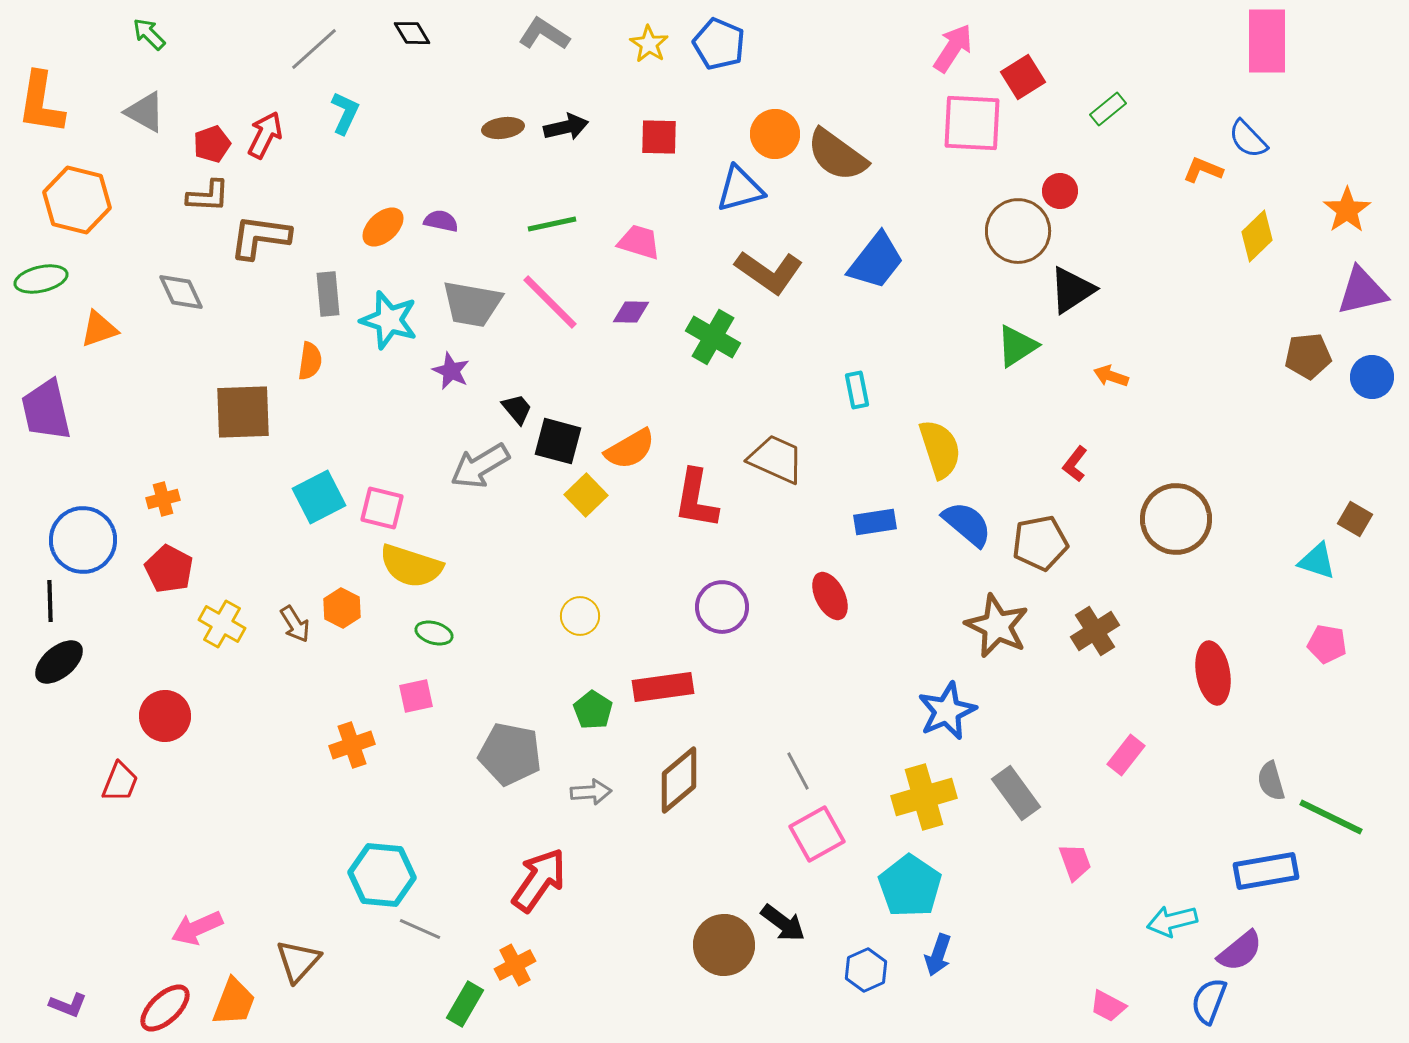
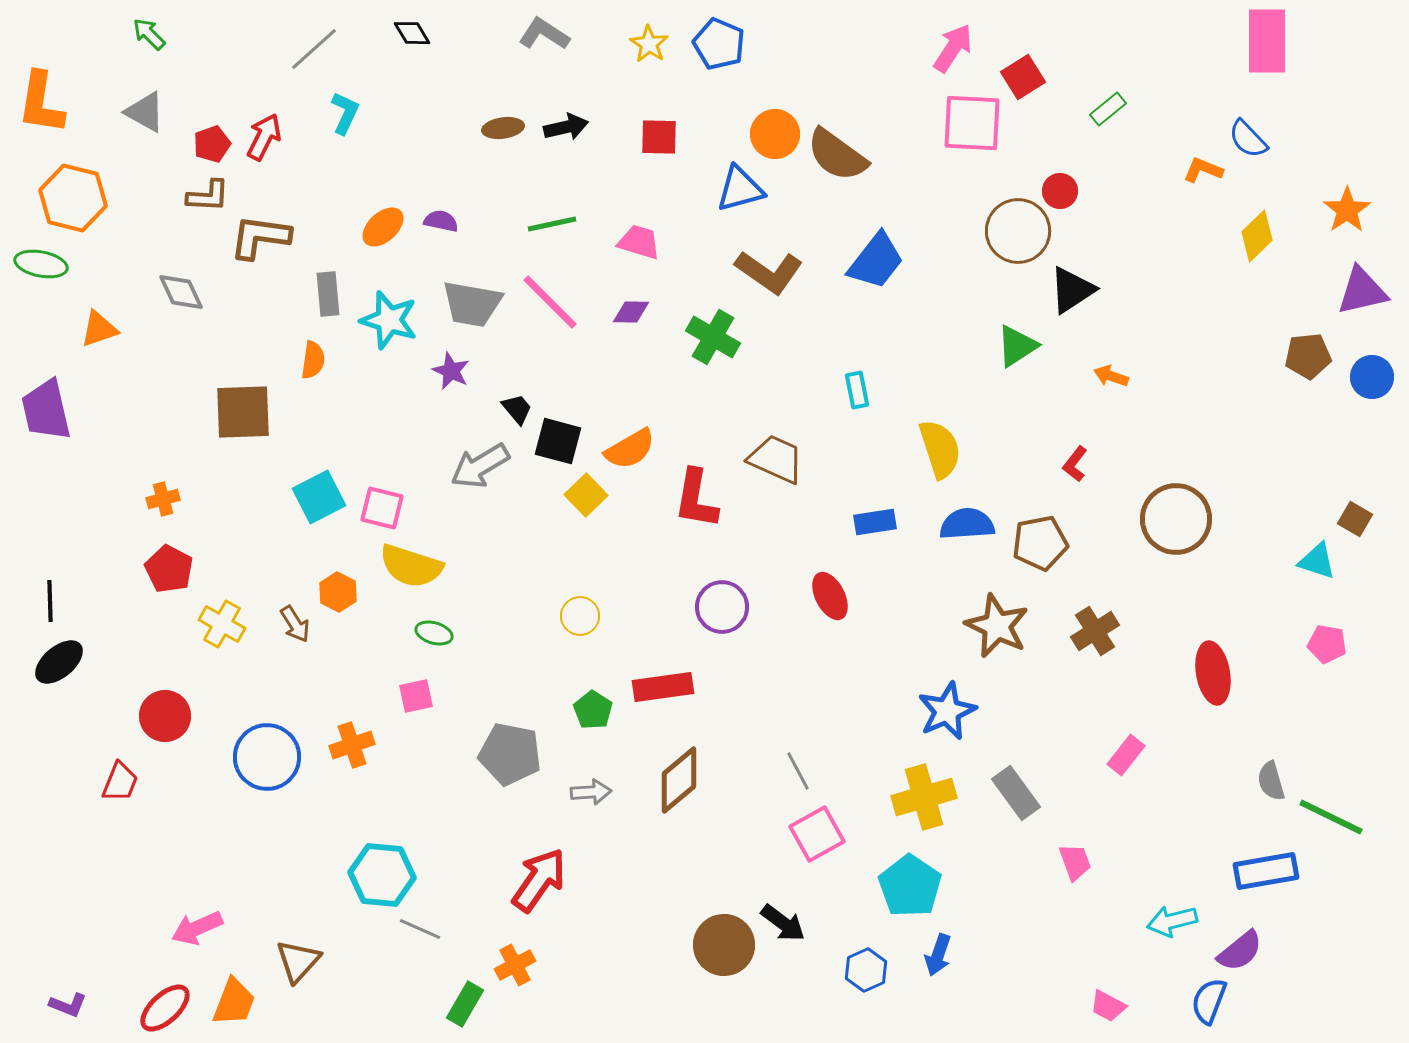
red arrow at (265, 135): moved 1 px left, 2 px down
orange hexagon at (77, 200): moved 4 px left, 2 px up
green ellipse at (41, 279): moved 15 px up; rotated 24 degrees clockwise
orange semicircle at (310, 361): moved 3 px right, 1 px up
blue semicircle at (967, 524): rotated 44 degrees counterclockwise
blue circle at (83, 540): moved 184 px right, 217 px down
orange hexagon at (342, 608): moved 4 px left, 16 px up
